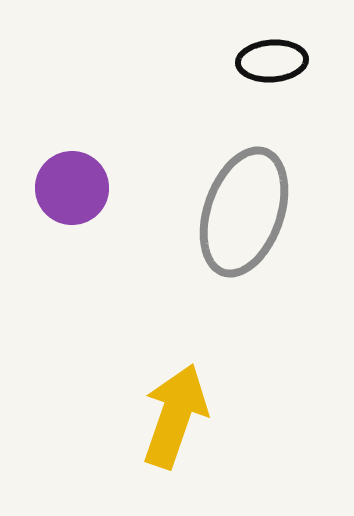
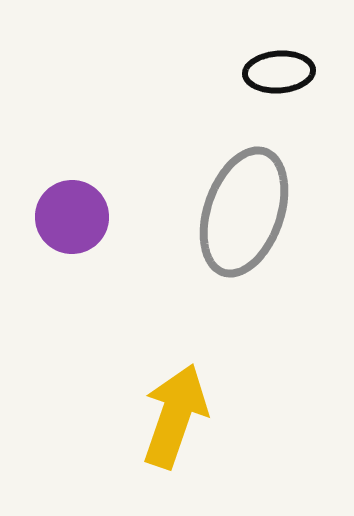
black ellipse: moved 7 px right, 11 px down
purple circle: moved 29 px down
